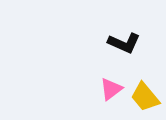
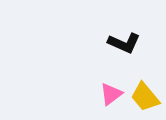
pink triangle: moved 5 px down
